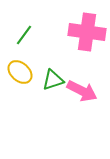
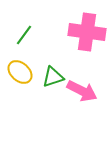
green triangle: moved 3 px up
